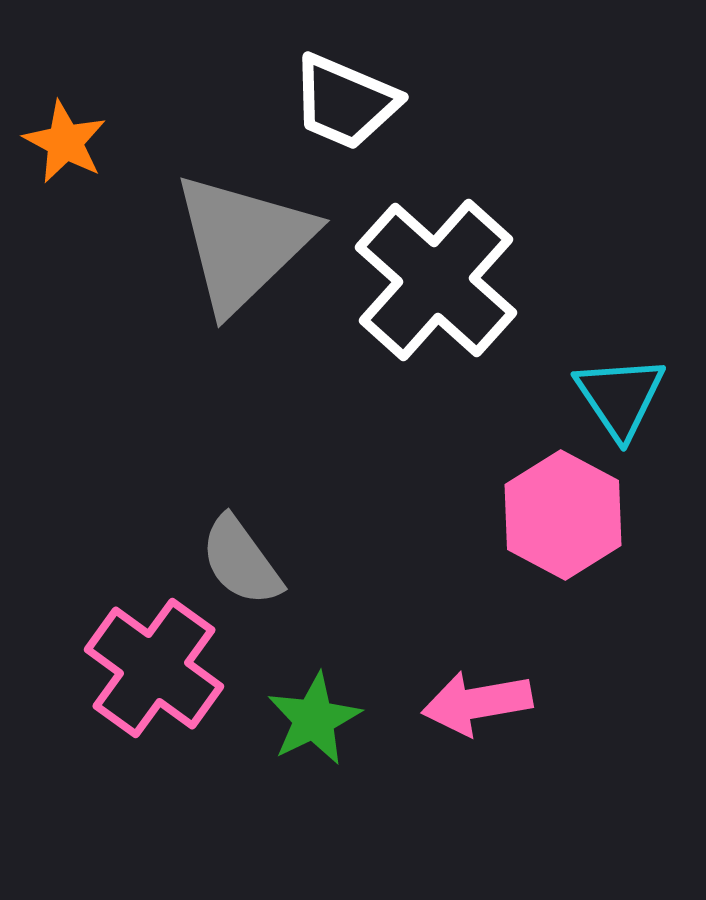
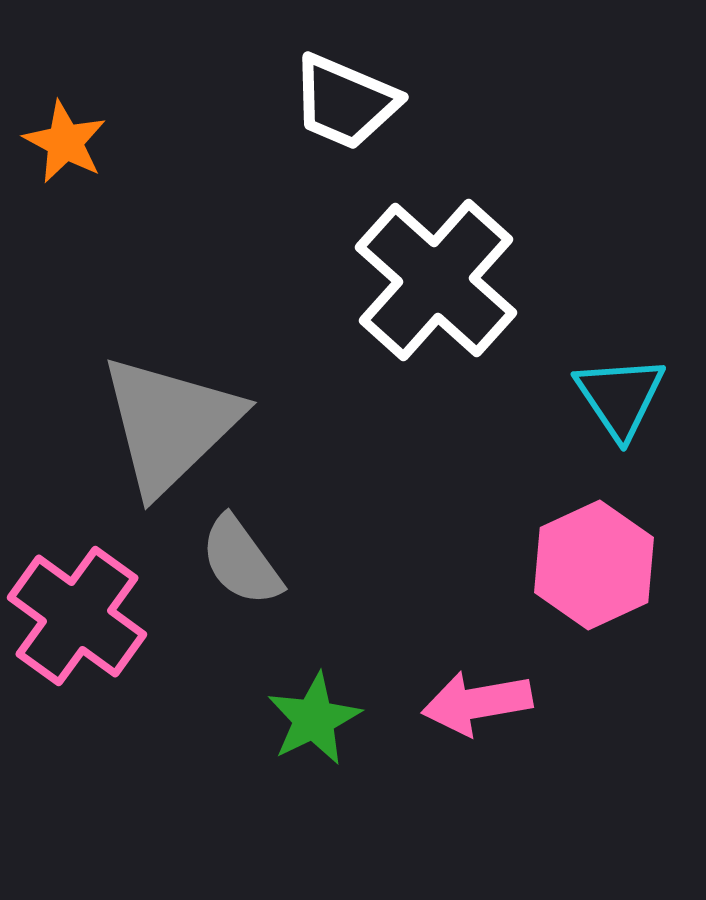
gray triangle: moved 73 px left, 182 px down
pink hexagon: moved 31 px right, 50 px down; rotated 7 degrees clockwise
pink cross: moved 77 px left, 52 px up
